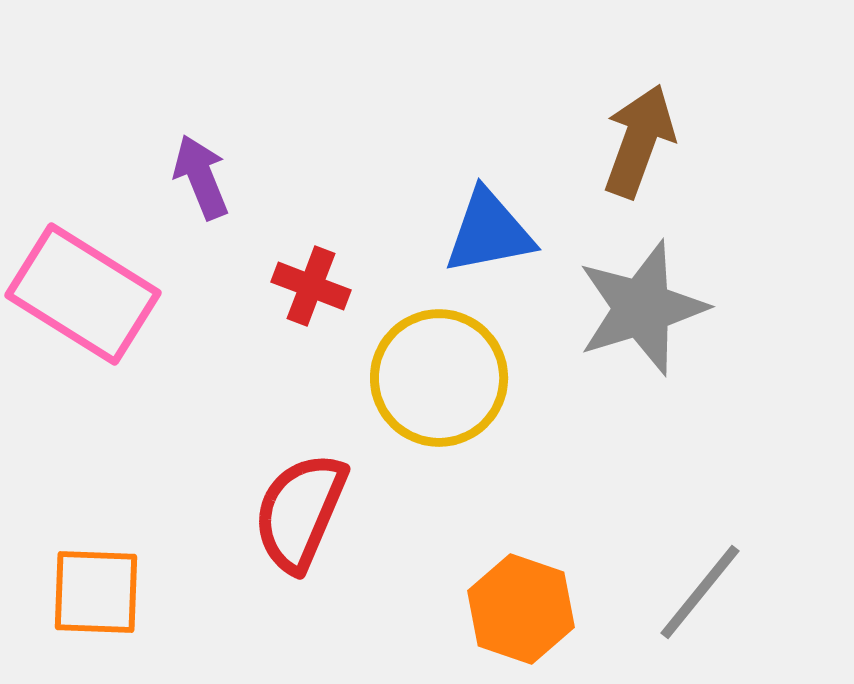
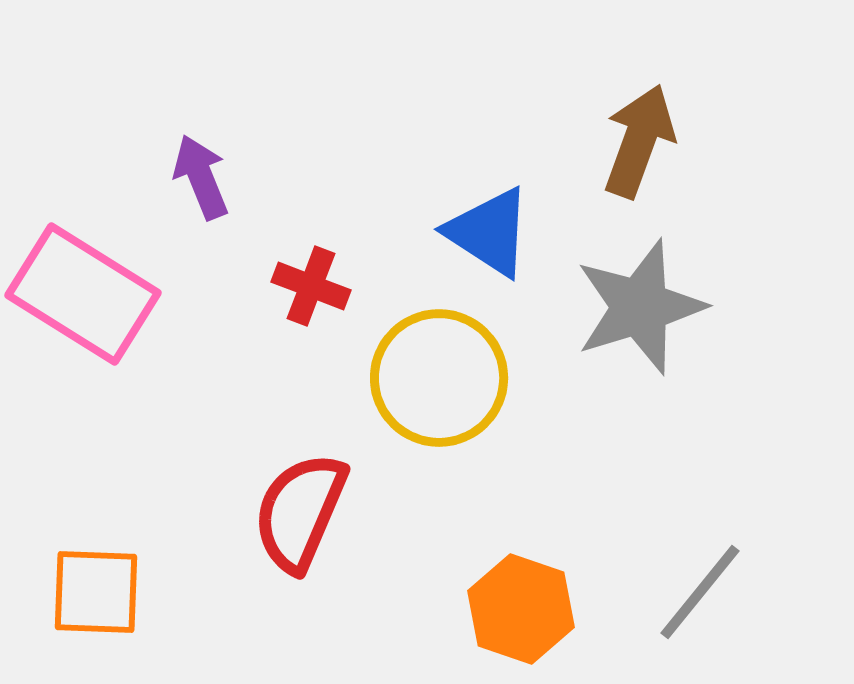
blue triangle: rotated 44 degrees clockwise
gray star: moved 2 px left, 1 px up
